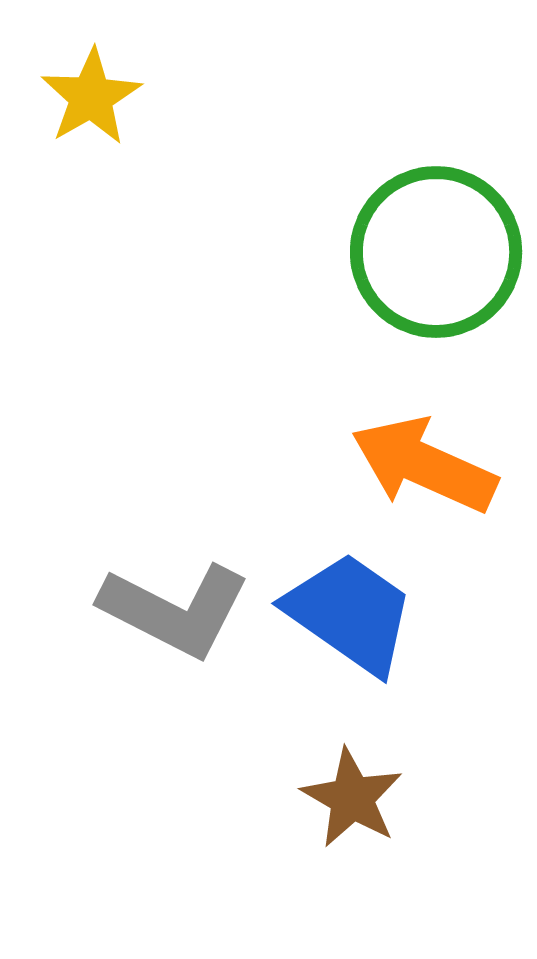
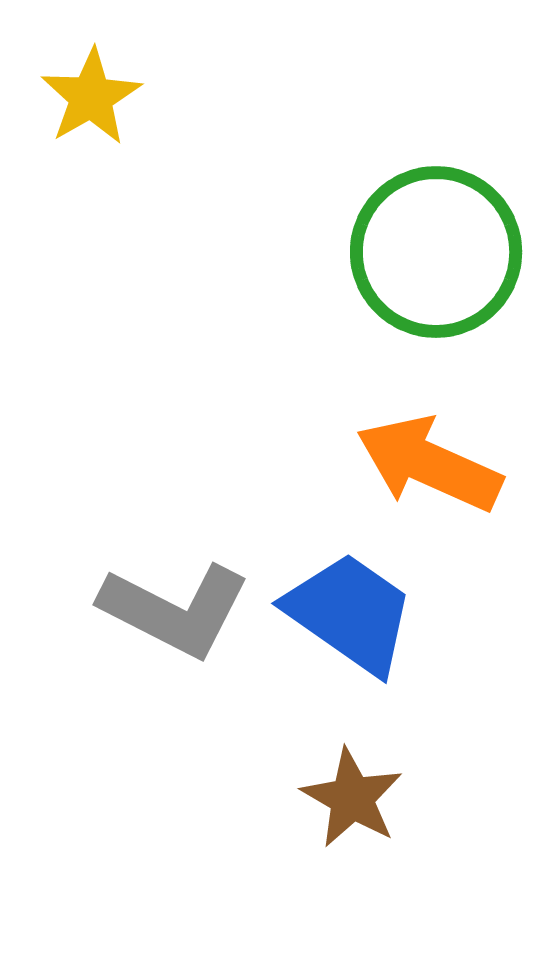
orange arrow: moved 5 px right, 1 px up
